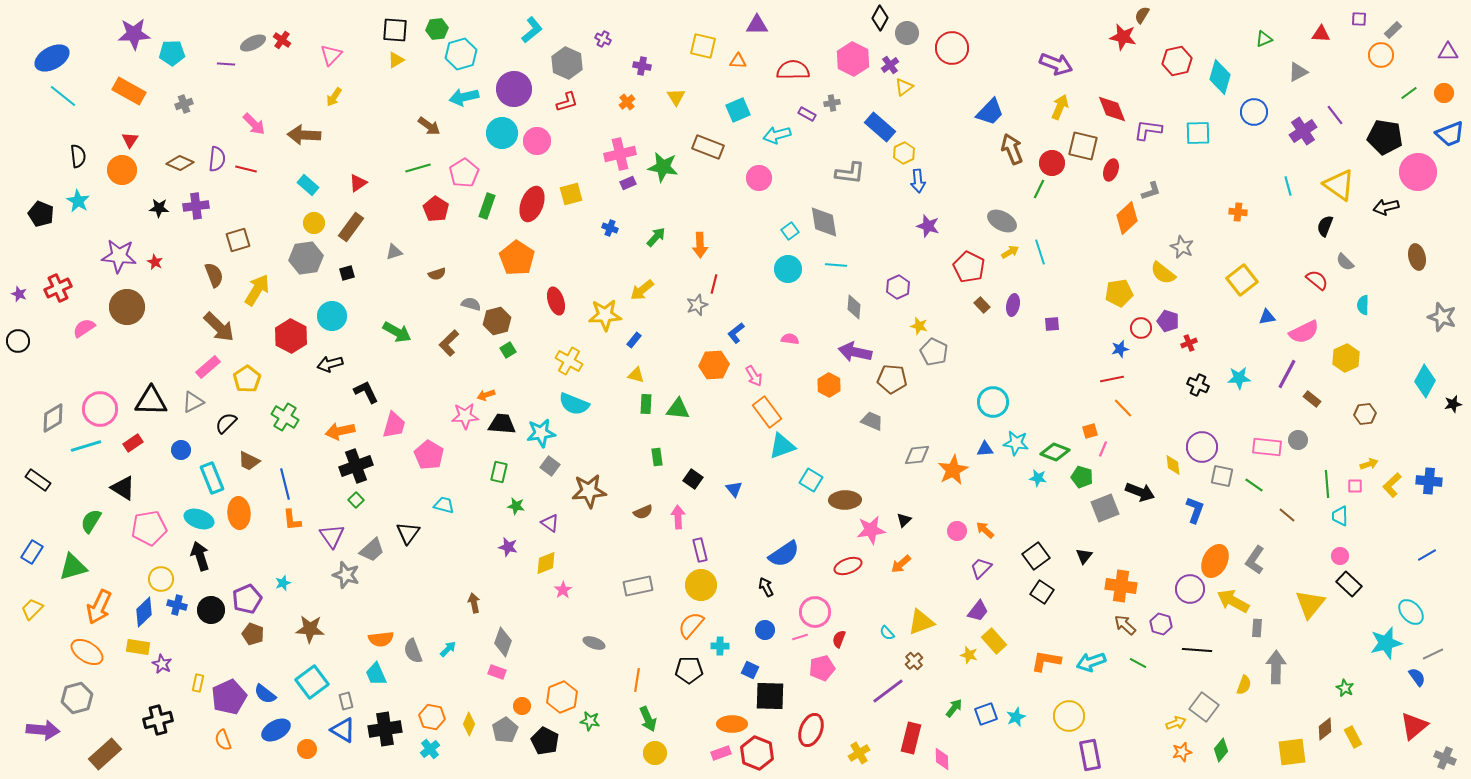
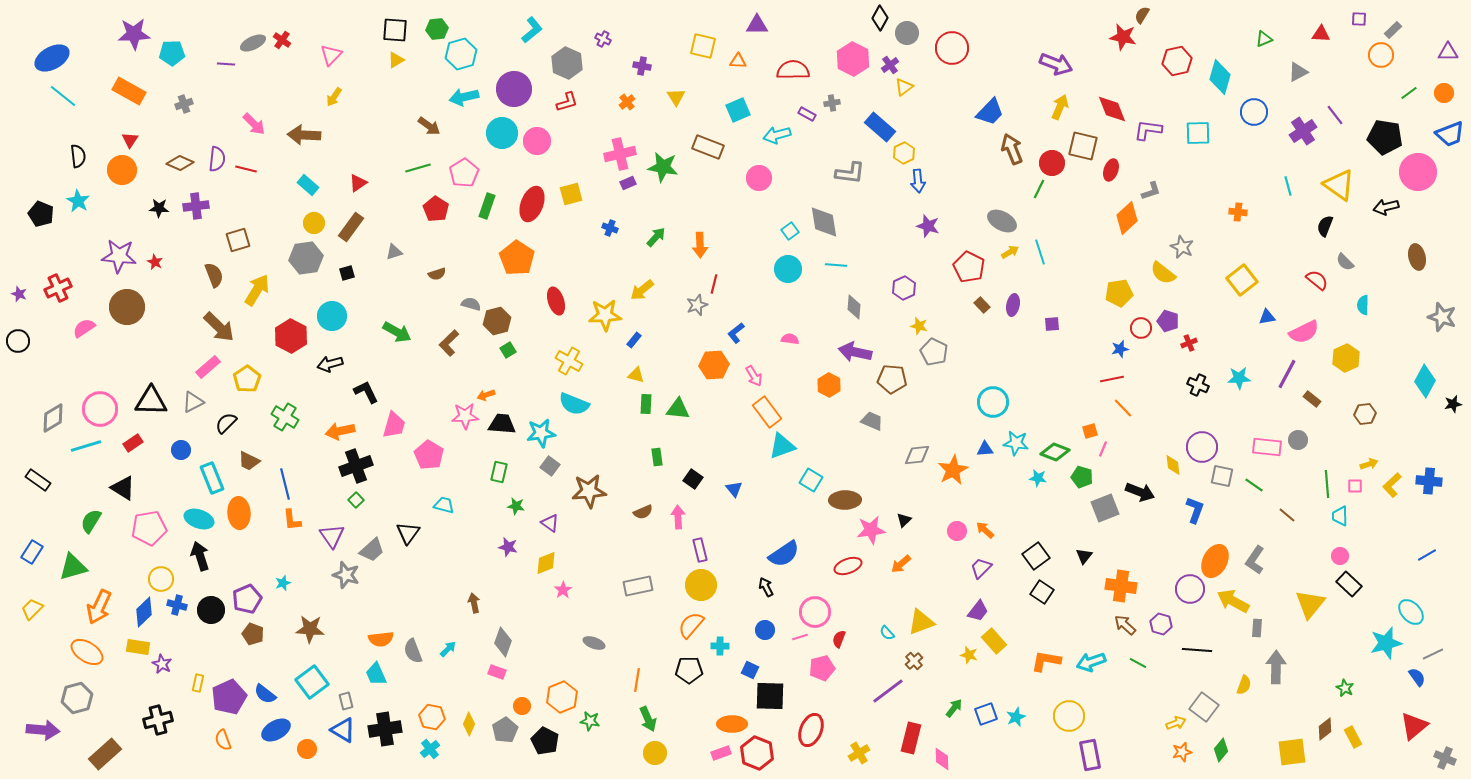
purple hexagon at (898, 287): moved 6 px right, 1 px down
